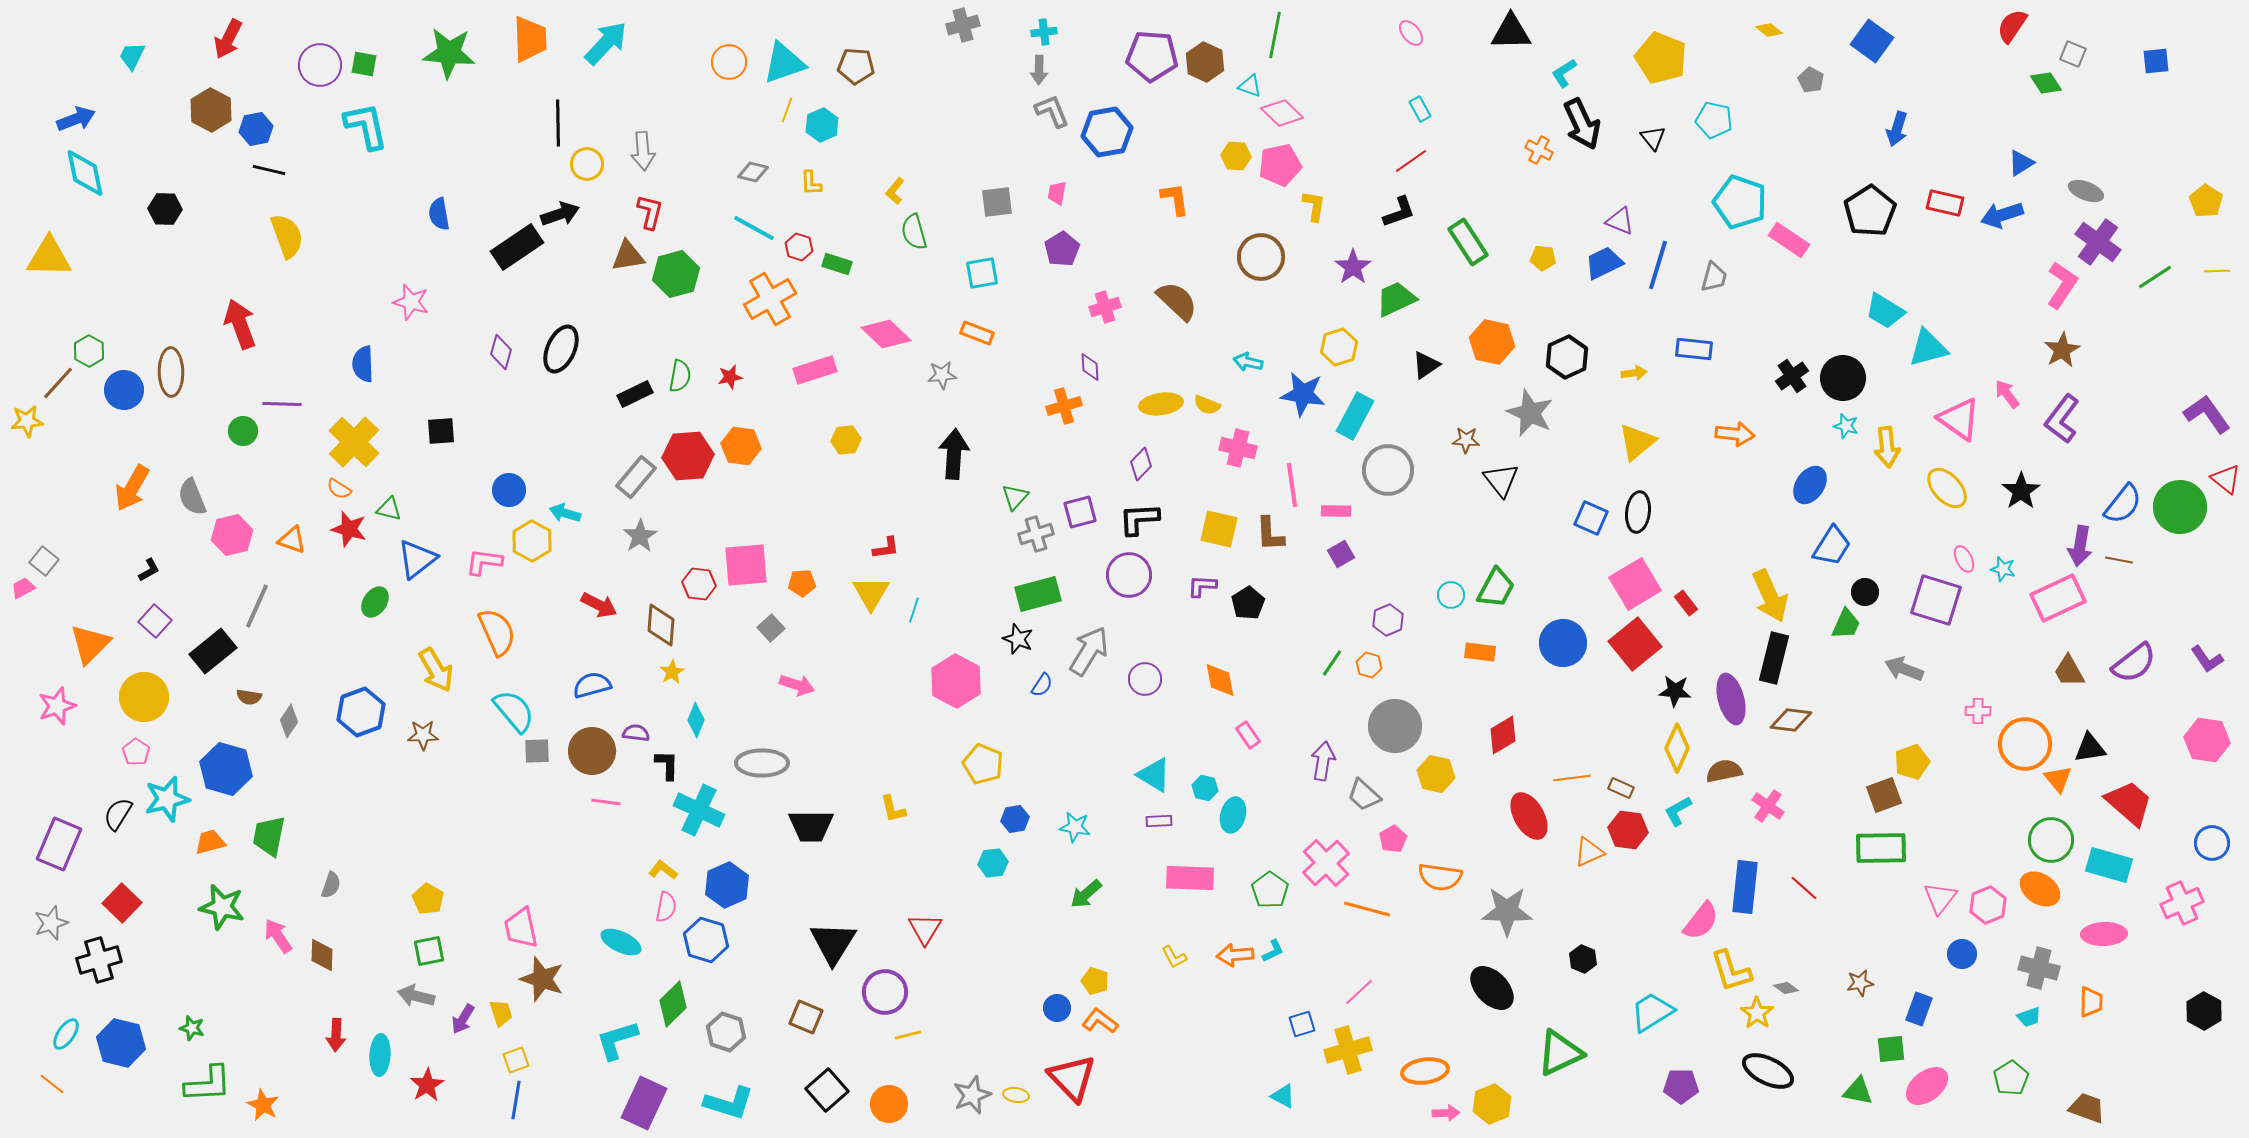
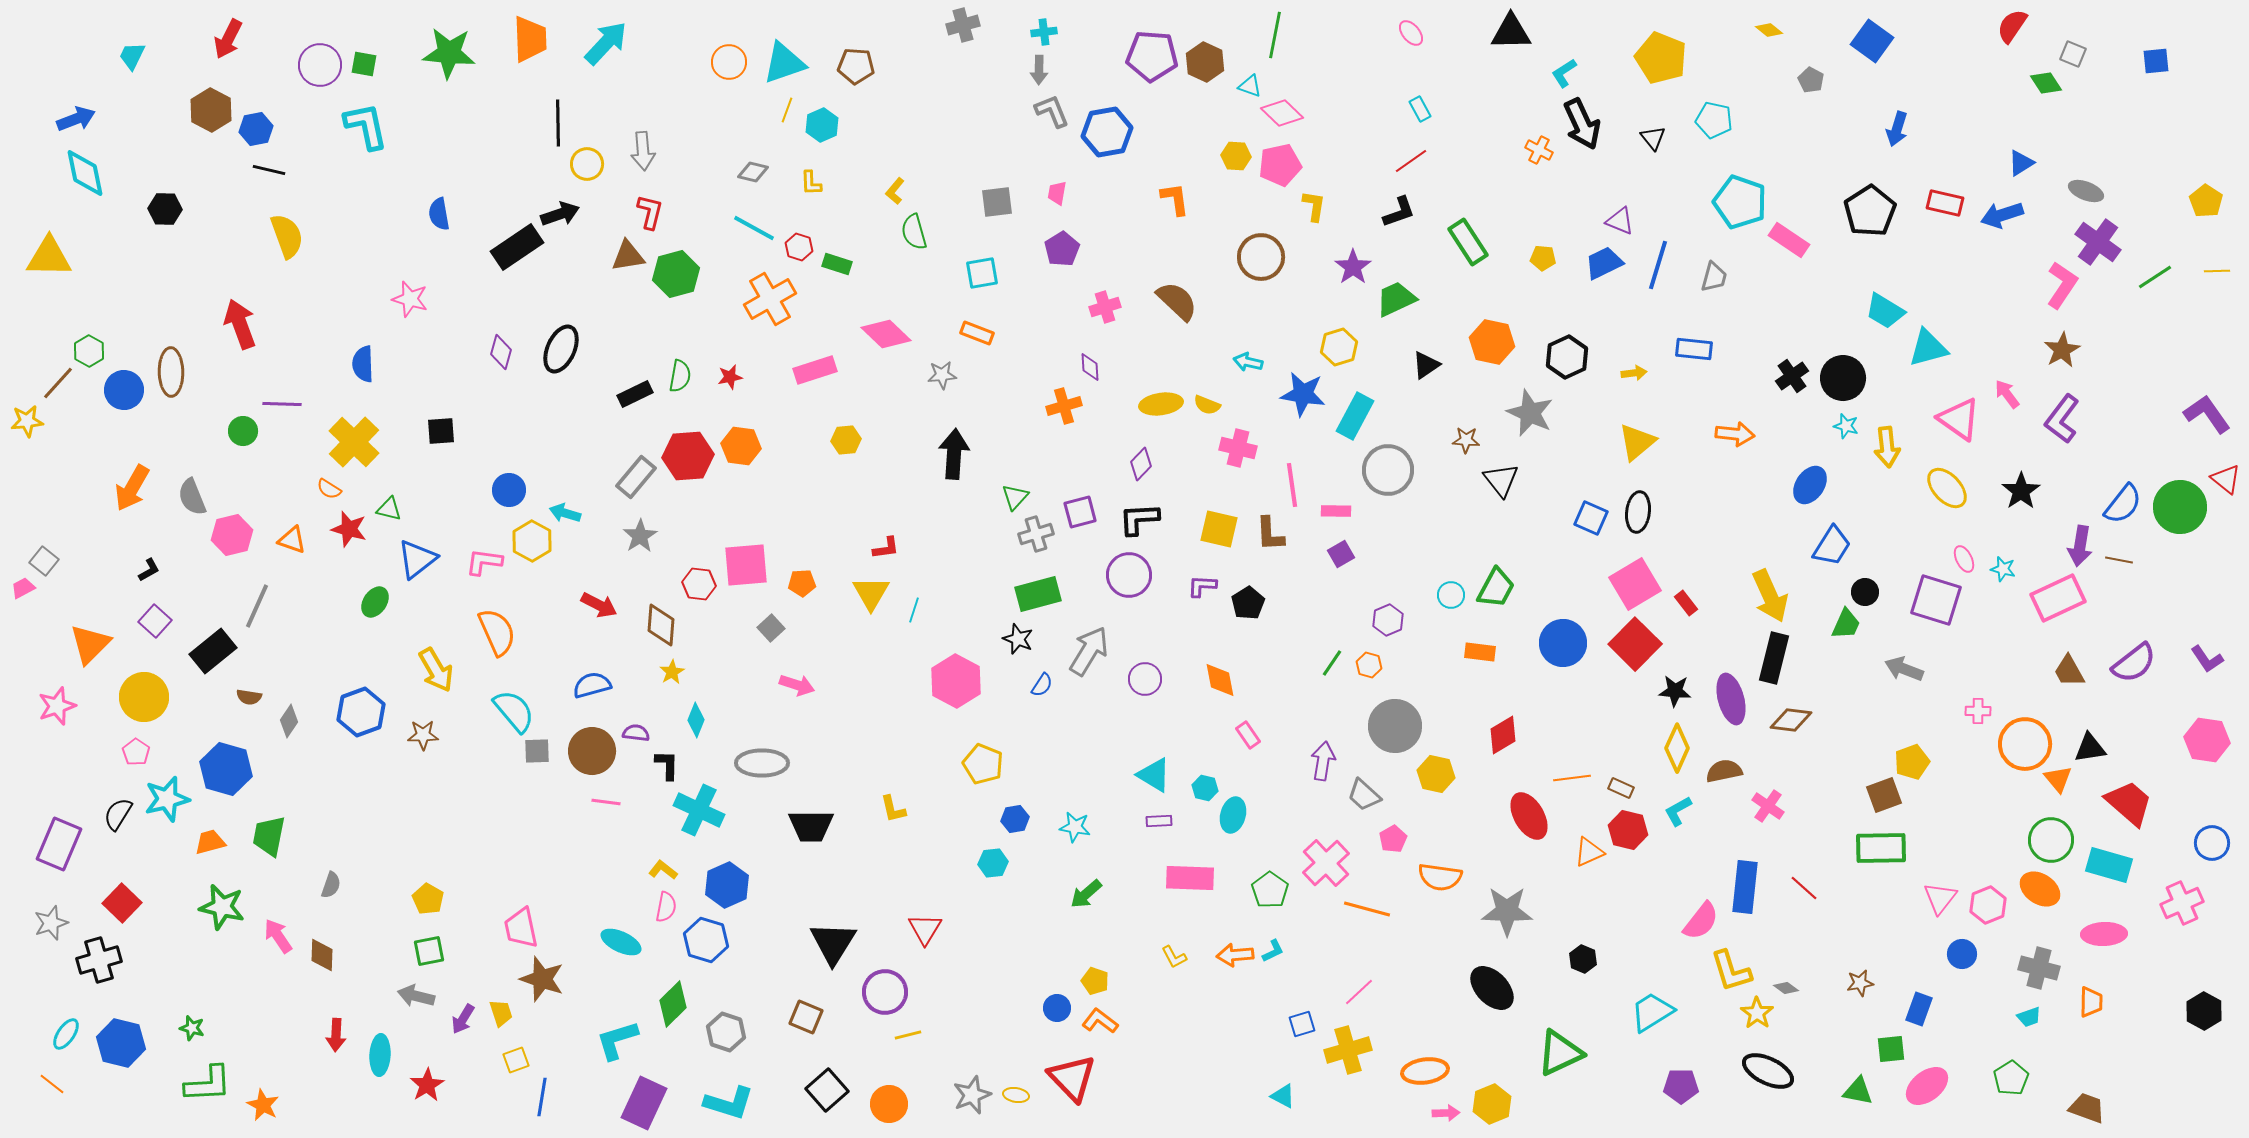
pink star at (411, 302): moved 1 px left, 3 px up
orange semicircle at (339, 489): moved 10 px left
red square at (1635, 644): rotated 6 degrees counterclockwise
red hexagon at (1628, 830): rotated 6 degrees clockwise
blue line at (516, 1100): moved 26 px right, 3 px up
